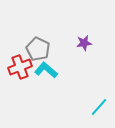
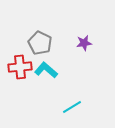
gray pentagon: moved 2 px right, 6 px up
red cross: rotated 15 degrees clockwise
cyan line: moved 27 px left; rotated 18 degrees clockwise
